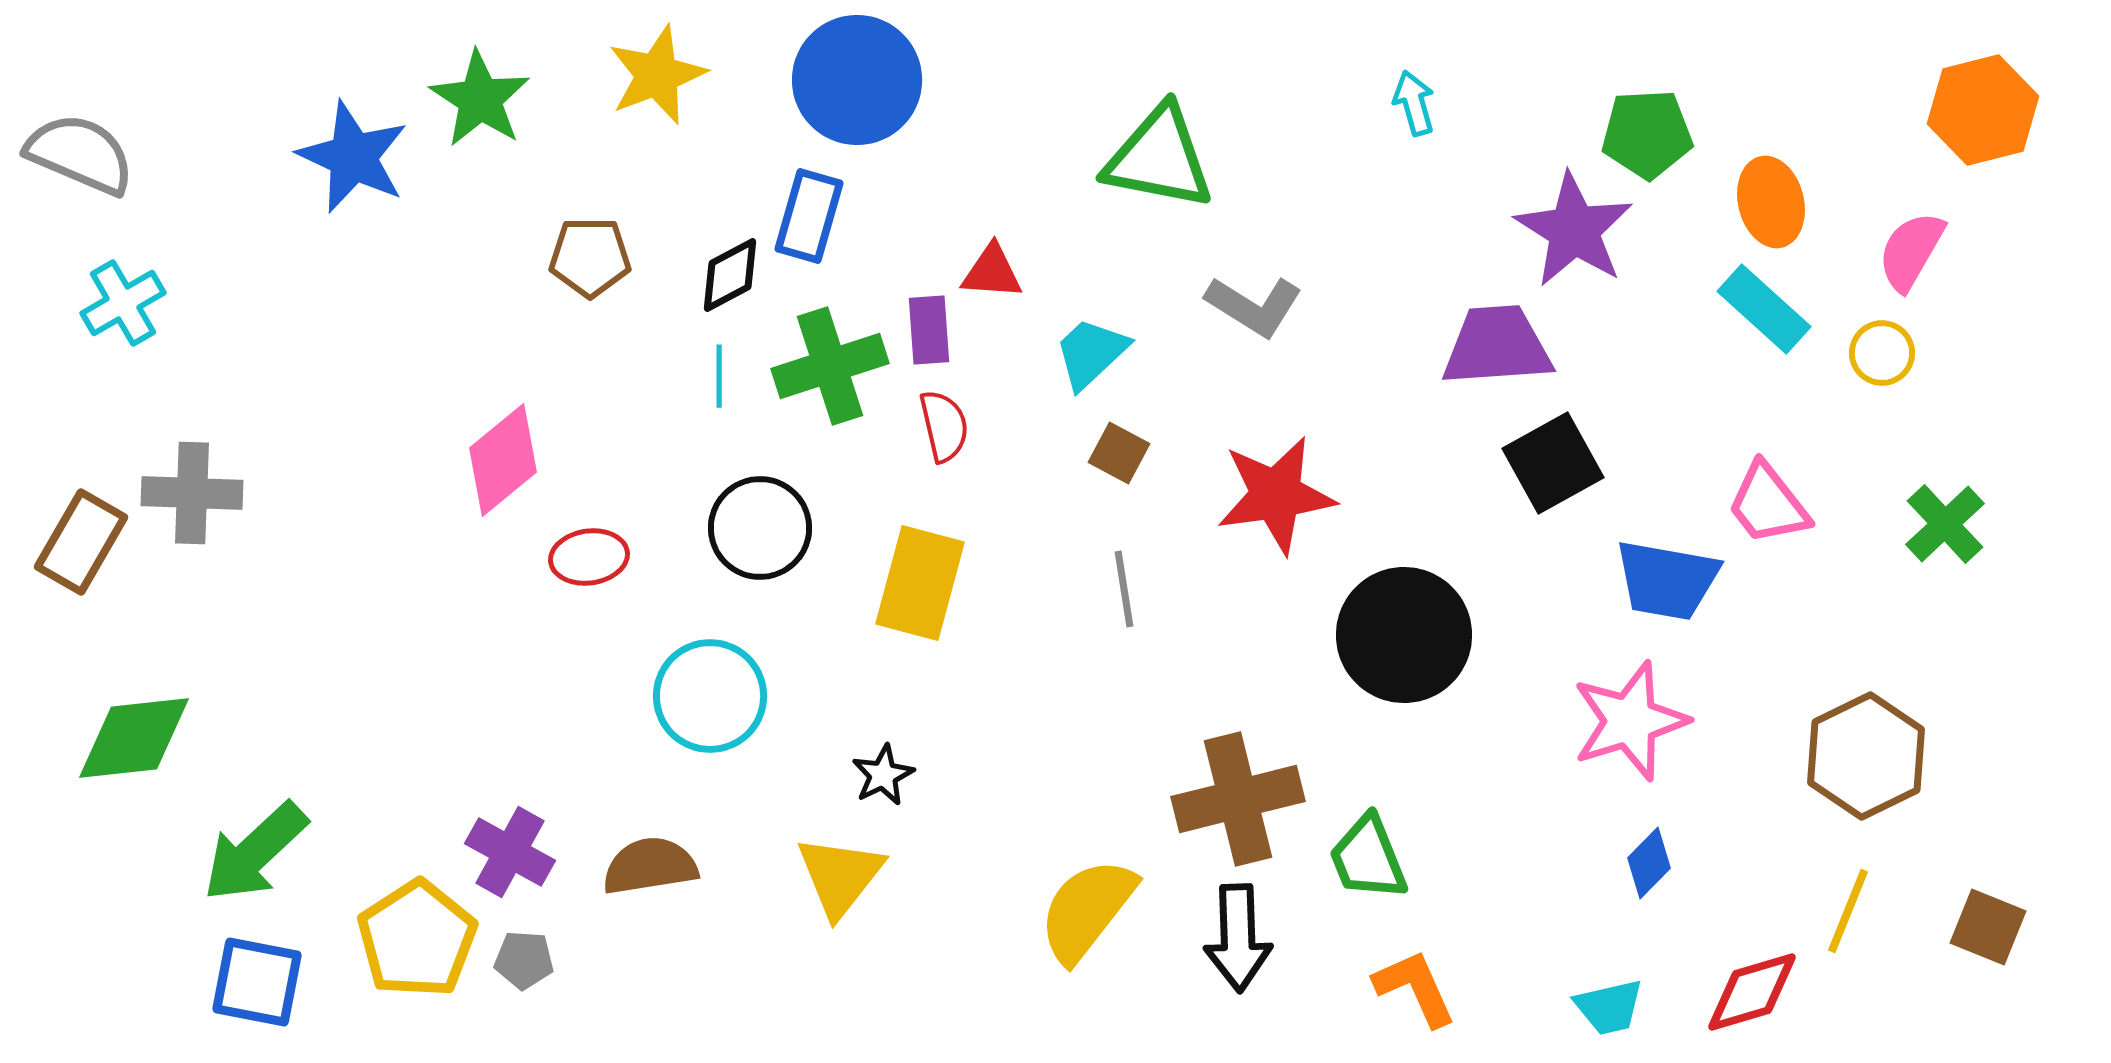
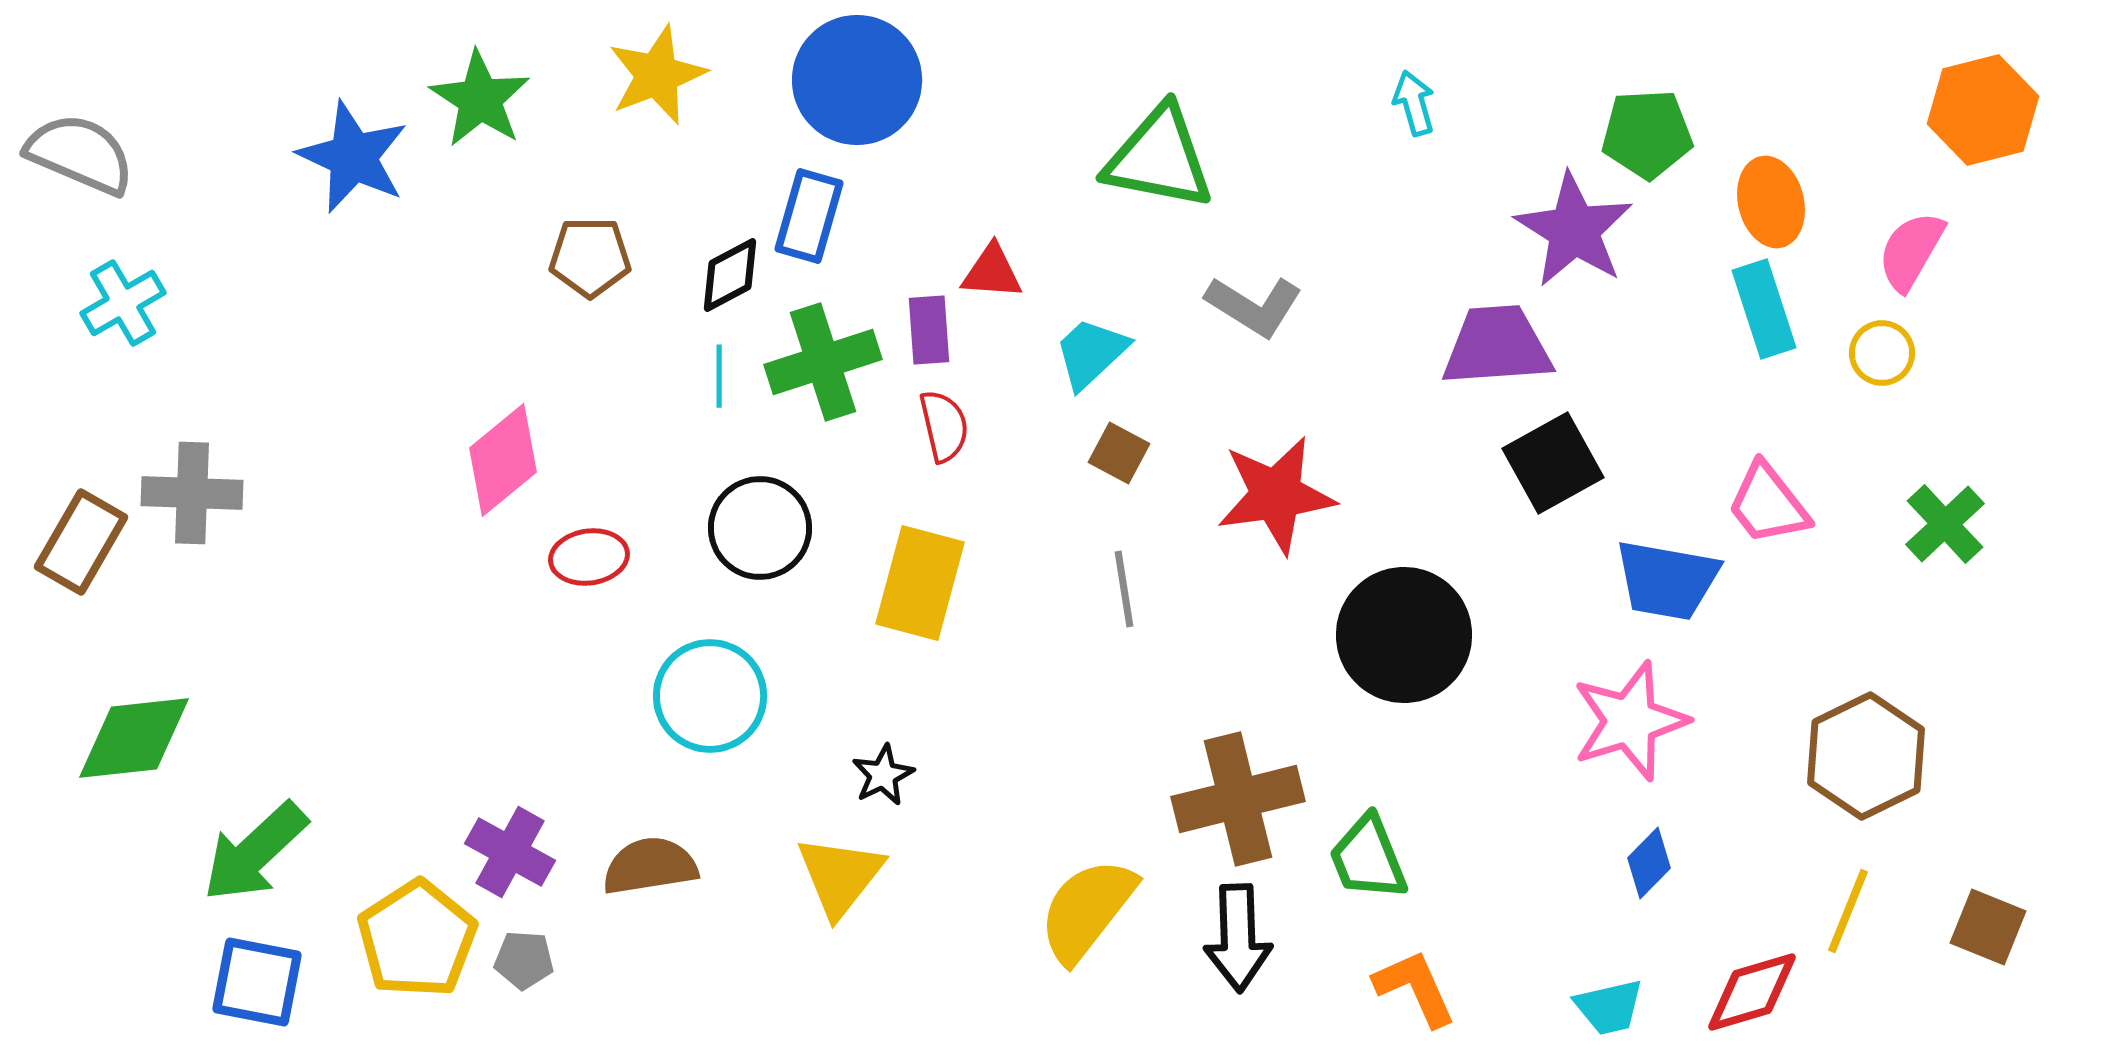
cyan rectangle at (1764, 309): rotated 30 degrees clockwise
green cross at (830, 366): moved 7 px left, 4 px up
